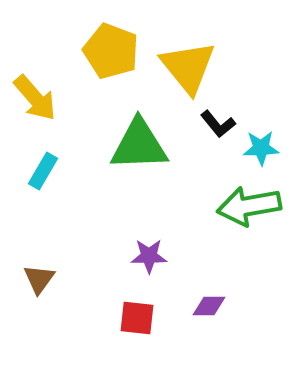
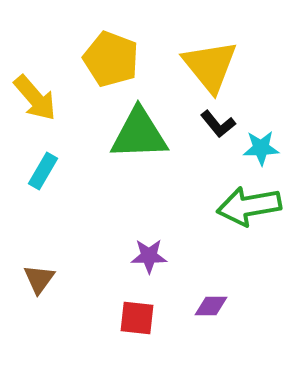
yellow pentagon: moved 8 px down
yellow triangle: moved 22 px right, 1 px up
green triangle: moved 11 px up
purple diamond: moved 2 px right
